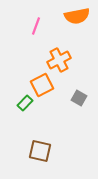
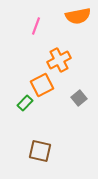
orange semicircle: moved 1 px right
gray square: rotated 21 degrees clockwise
